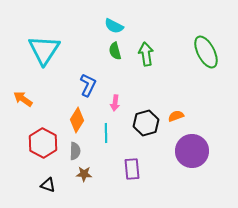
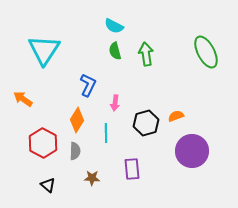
brown star: moved 8 px right, 4 px down
black triangle: rotated 21 degrees clockwise
